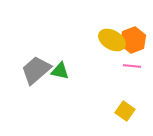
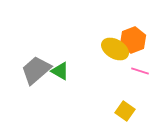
yellow ellipse: moved 3 px right, 9 px down
pink line: moved 8 px right, 5 px down; rotated 12 degrees clockwise
green triangle: rotated 18 degrees clockwise
